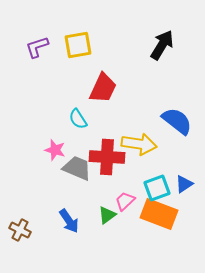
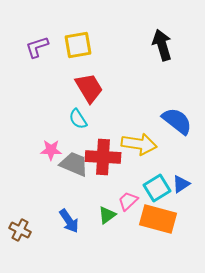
black arrow: rotated 48 degrees counterclockwise
red trapezoid: moved 14 px left; rotated 56 degrees counterclockwise
pink star: moved 4 px left; rotated 15 degrees counterclockwise
red cross: moved 4 px left
gray trapezoid: moved 3 px left, 4 px up
blue triangle: moved 3 px left
cyan square: rotated 12 degrees counterclockwise
pink trapezoid: moved 3 px right
orange rectangle: moved 1 px left, 5 px down; rotated 6 degrees counterclockwise
